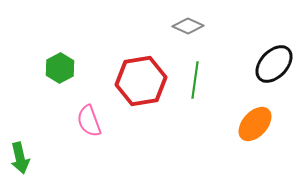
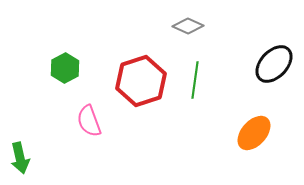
green hexagon: moved 5 px right
red hexagon: rotated 9 degrees counterclockwise
orange ellipse: moved 1 px left, 9 px down
